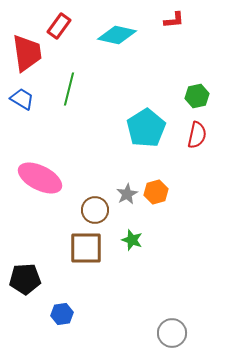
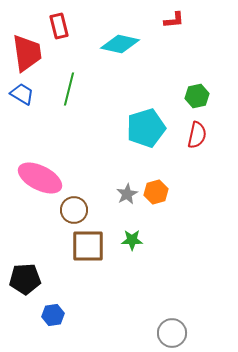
red rectangle: rotated 50 degrees counterclockwise
cyan diamond: moved 3 px right, 9 px down
blue trapezoid: moved 5 px up
cyan pentagon: rotated 15 degrees clockwise
brown circle: moved 21 px left
green star: rotated 20 degrees counterclockwise
brown square: moved 2 px right, 2 px up
blue hexagon: moved 9 px left, 1 px down
